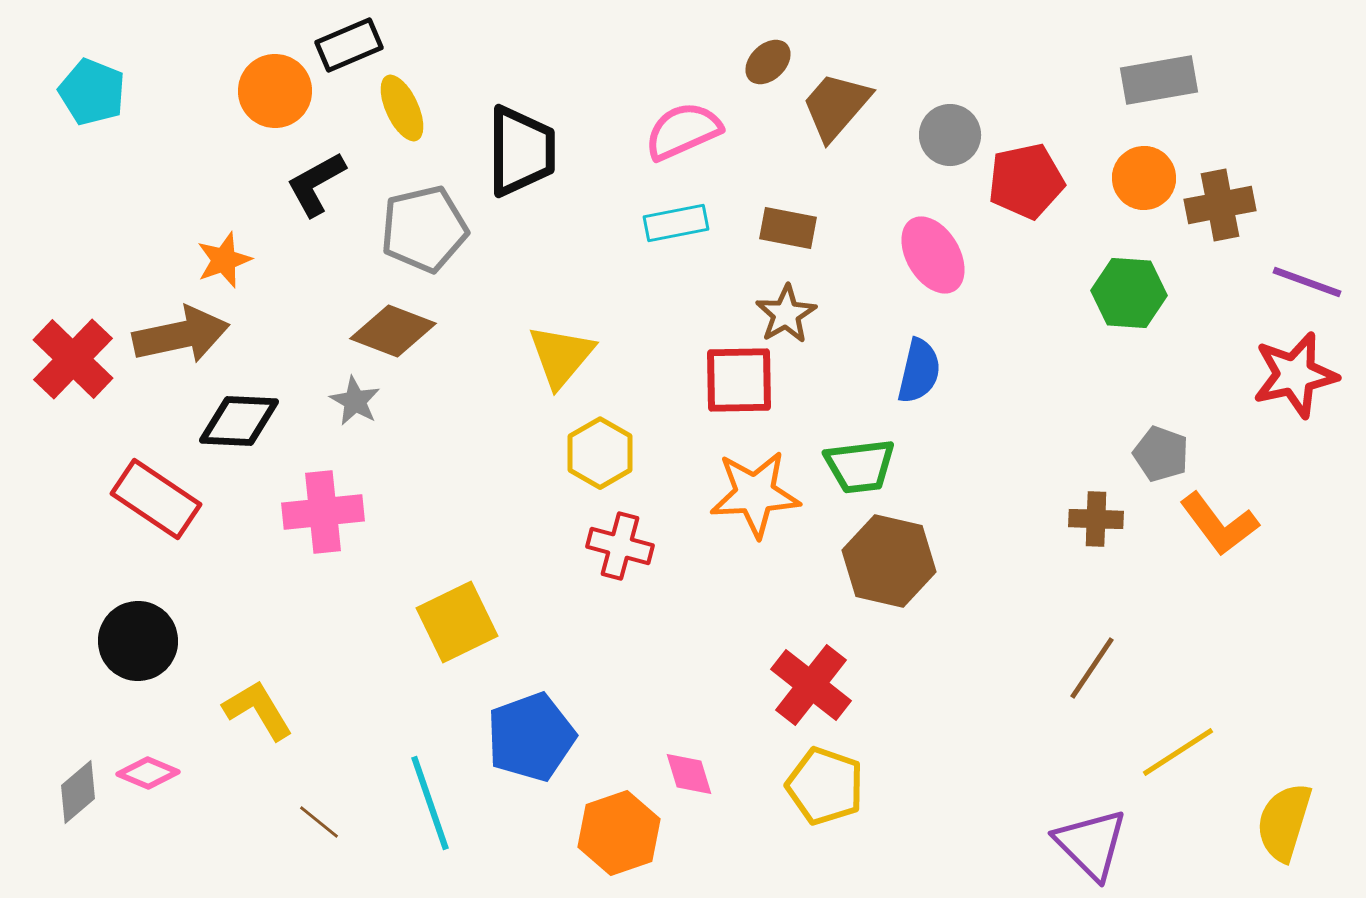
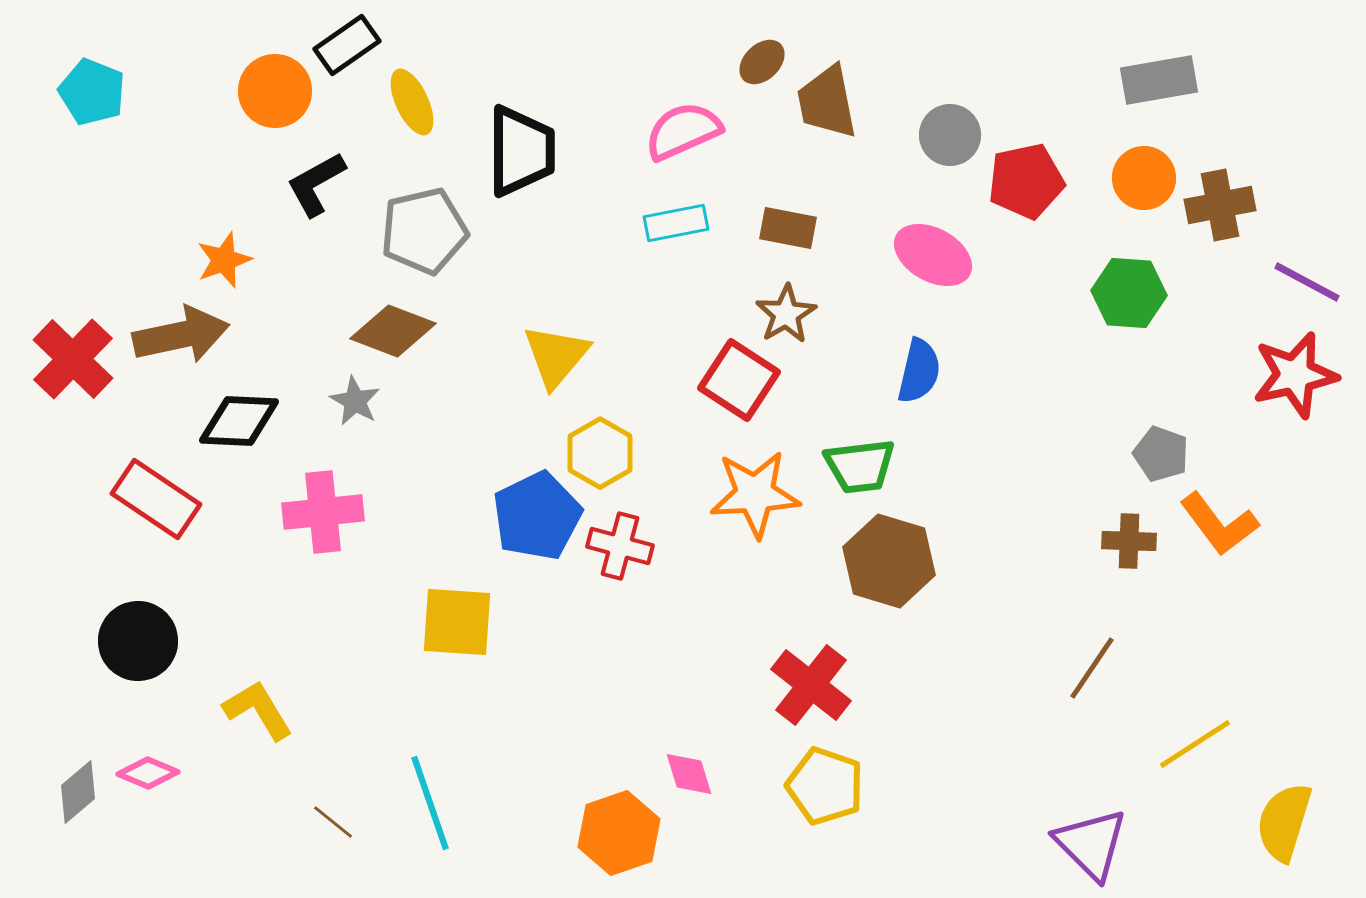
black rectangle at (349, 45): moved 2 px left; rotated 12 degrees counterclockwise
brown ellipse at (768, 62): moved 6 px left
brown trapezoid at (836, 106): moved 9 px left, 4 px up; rotated 52 degrees counterclockwise
yellow ellipse at (402, 108): moved 10 px right, 6 px up
gray pentagon at (424, 229): moved 2 px down
pink ellipse at (933, 255): rotated 30 degrees counterclockwise
purple line at (1307, 282): rotated 8 degrees clockwise
yellow triangle at (561, 356): moved 5 px left
red square at (739, 380): rotated 34 degrees clockwise
brown cross at (1096, 519): moved 33 px right, 22 px down
brown hexagon at (889, 561): rotated 4 degrees clockwise
yellow square at (457, 622): rotated 30 degrees clockwise
blue pentagon at (531, 737): moved 6 px right, 221 px up; rotated 6 degrees counterclockwise
yellow line at (1178, 752): moved 17 px right, 8 px up
brown line at (319, 822): moved 14 px right
